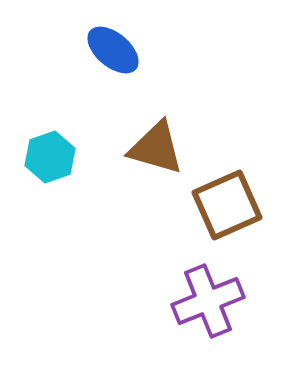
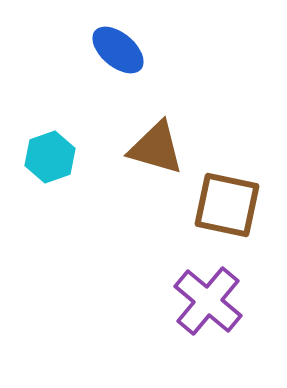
blue ellipse: moved 5 px right
brown square: rotated 36 degrees clockwise
purple cross: rotated 28 degrees counterclockwise
